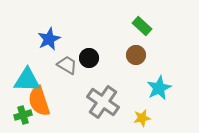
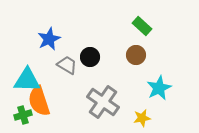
black circle: moved 1 px right, 1 px up
